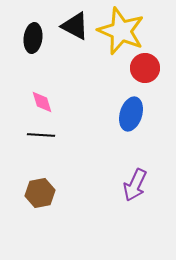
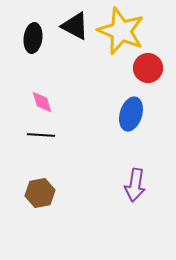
red circle: moved 3 px right
purple arrow: rotated 16 degrees counterclockwise
